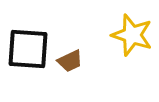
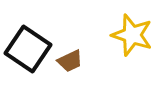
black square: rotated 30 degrees clockwise
